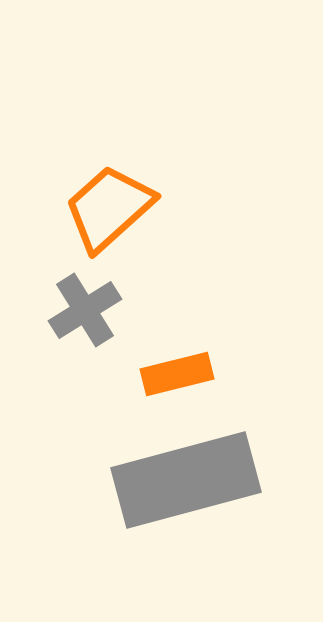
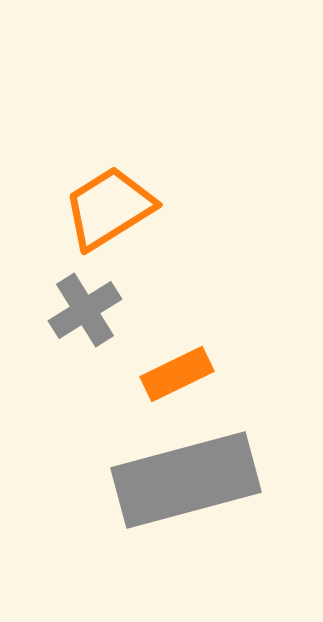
orange trapezoid: rotated 10 degrees clockwise
orange rectangle: rotated 12 degrees counterclockwise
